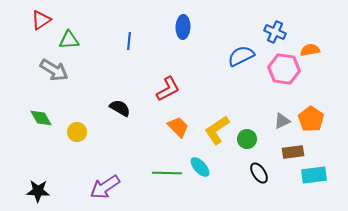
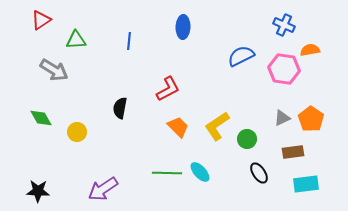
blue cross: moved 9 px right, 7 px up
green triangle: moved 7 px right
black semicircle: rotated 110 degrees counterclockwise
gray triangle: moved 3 px up
yellow L-shape: moved 4 px up
cyan ellipse: moved 5 px down
cyan rectangle: moved 8 px left, 9 px down
purple arrow: moved 2 px left, 2 px down
